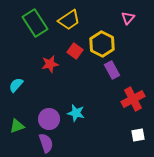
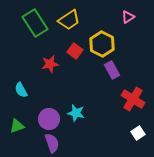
pink triangle: moved 1 px up; rotated 16 degrees clockwise
cyan semicircle: moved 5 px right, 5 px down; rotated 70 degrees counterclockwise
red cross: rotated 30 degrees counterclockwise
white square: moved 2 px up; rotated 24 degrees counterclockwise
purple semicircle: moved 6 px right
